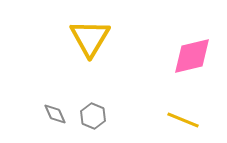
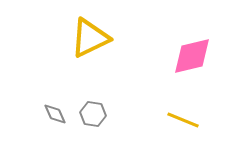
yellow triangle: rotated 33 degrees clockwise
gray hexagon: moved 2 px up; rotated 15 degrees counterclockwise
